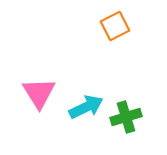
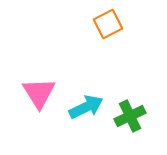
orange square: moved 7 px left, 2 px up
green cross: moved 4 px right, 1 px up; rotated 8 degrees counterclockwise
